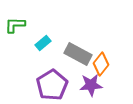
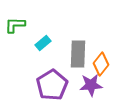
gray rectangle: rotated 64 degrees clockwise
